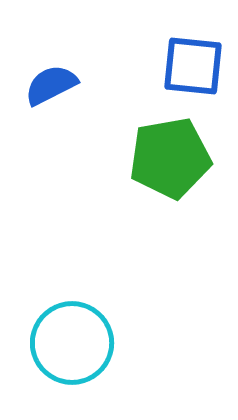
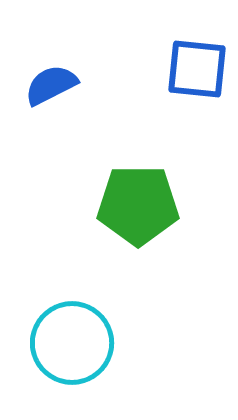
blue square: moved 4 px right, 3 px down
green pentagon: moved 32 px left, 47 px down; rotated 10 degrees clockwise
